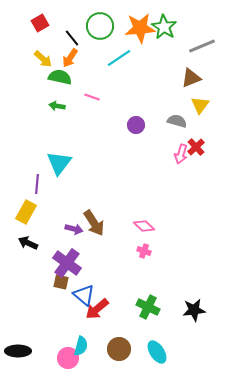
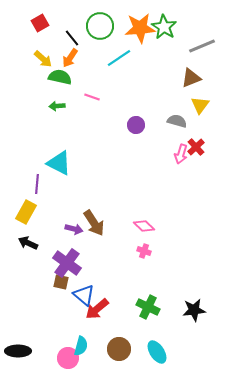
green arrow: rotated 14 degrees counterclockwise
cyan triangle: rotated 40 degrees counterclockwise
